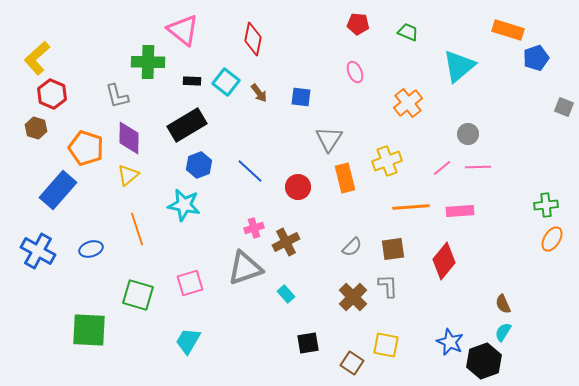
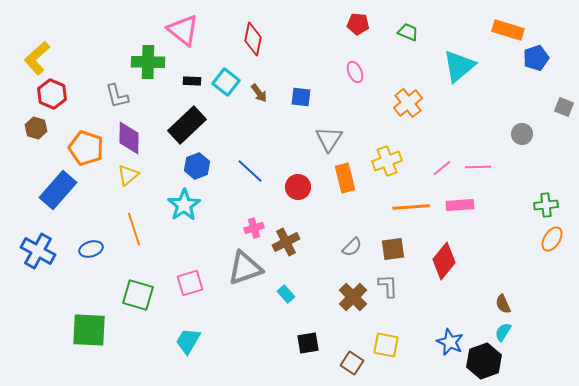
black rectangle at (187, 125): rotated 12 degrees counterclockwise
gray circle at (468, 134): moved 54 px right
blue hexagon at (199, 165): moved 2 px left, 1 px down
cyan star at (184, 205): rotated 28 degrees clockwise
pink rectangle at (460, 211): moved 6 px up
orange line at (137, 229): moved 3 px left
